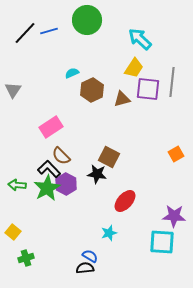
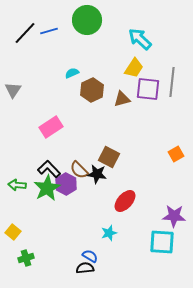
brown semicircle: moved 18 px right, 14 px down
